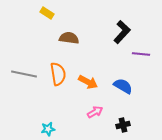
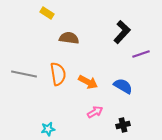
purple line: rotated 24 degrees counterclockwise
